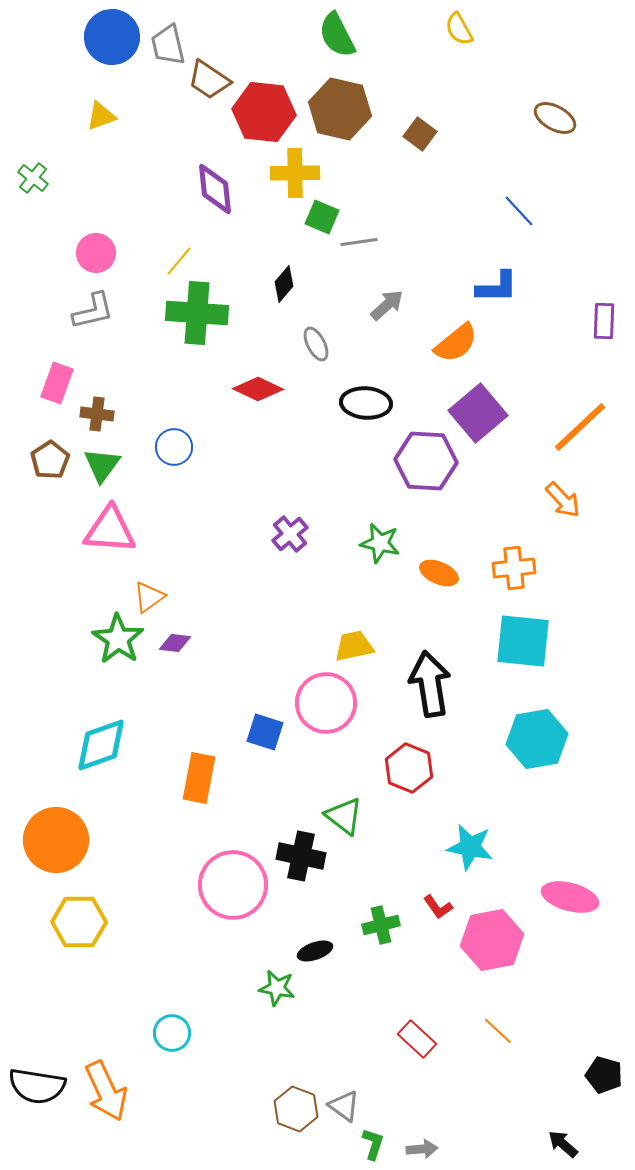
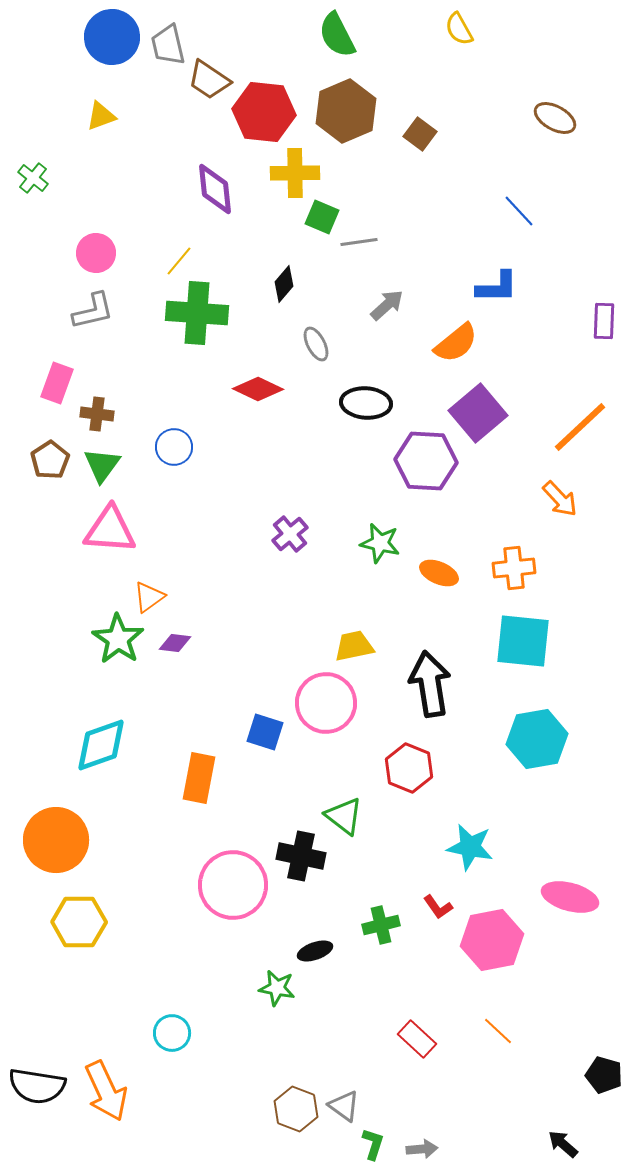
brown hexagon at (340, 109): moved 6 px right, 2 px down; rotated 24 degrees clockwise
orange arrow at (563, 500): moved 3 px left, 1 px up
